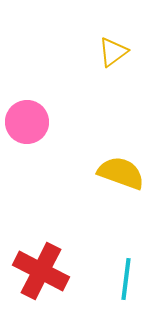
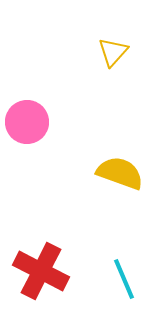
yellow triangle: rotated 12 degrees counterclockwise
yellow semicircle: moved 1 px left
cyan line: moved 2 px left; rotated 30 degrees counterclockwise
